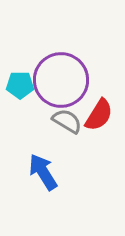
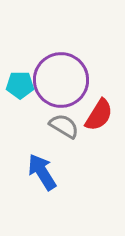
gray semicircle: moved 3 px left, 5 px down
blue arrow: moved 1 px left
